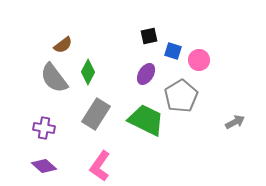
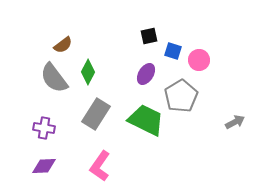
purple diamond: rotated 45 degrees counterclockwise
